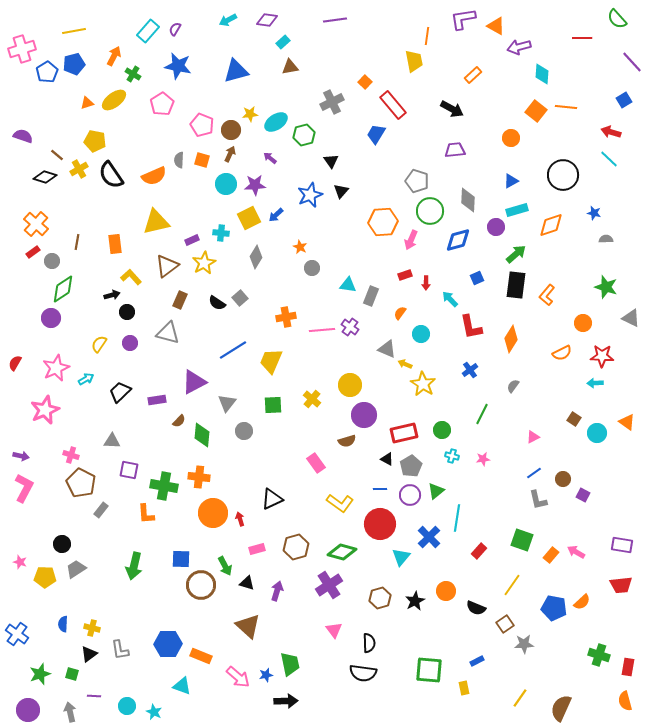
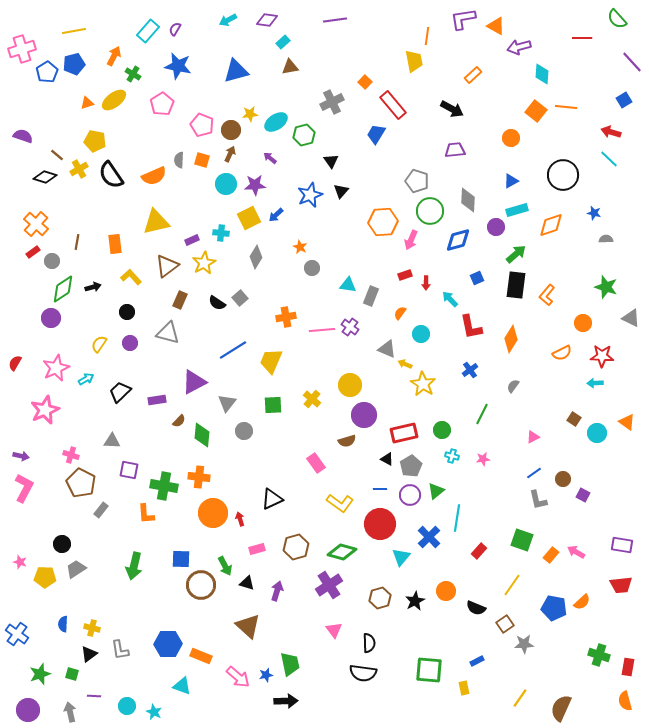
black arrow at (112, 295): moved 19 px left, 8 px up
